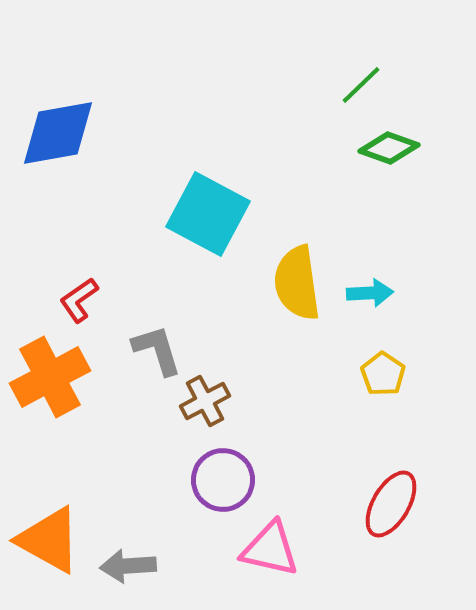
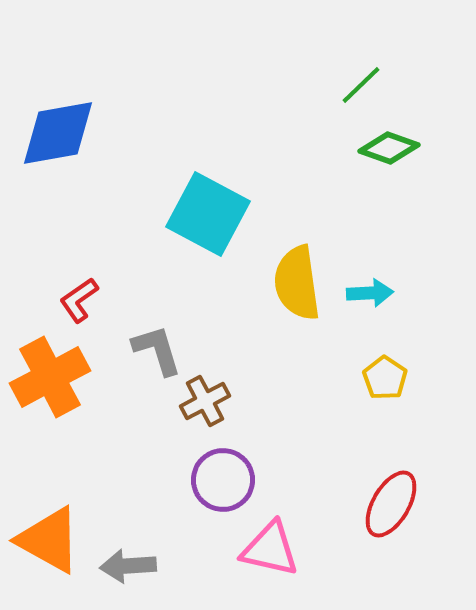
yellow pentagon: moved 2 px right, 4 px down
